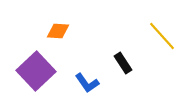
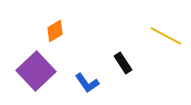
orange diamond: moved 3 px left; rotated 35 degrees counterclockwise
yellow line: moved 4 px right; rotated 20 degrees counterclockwise
